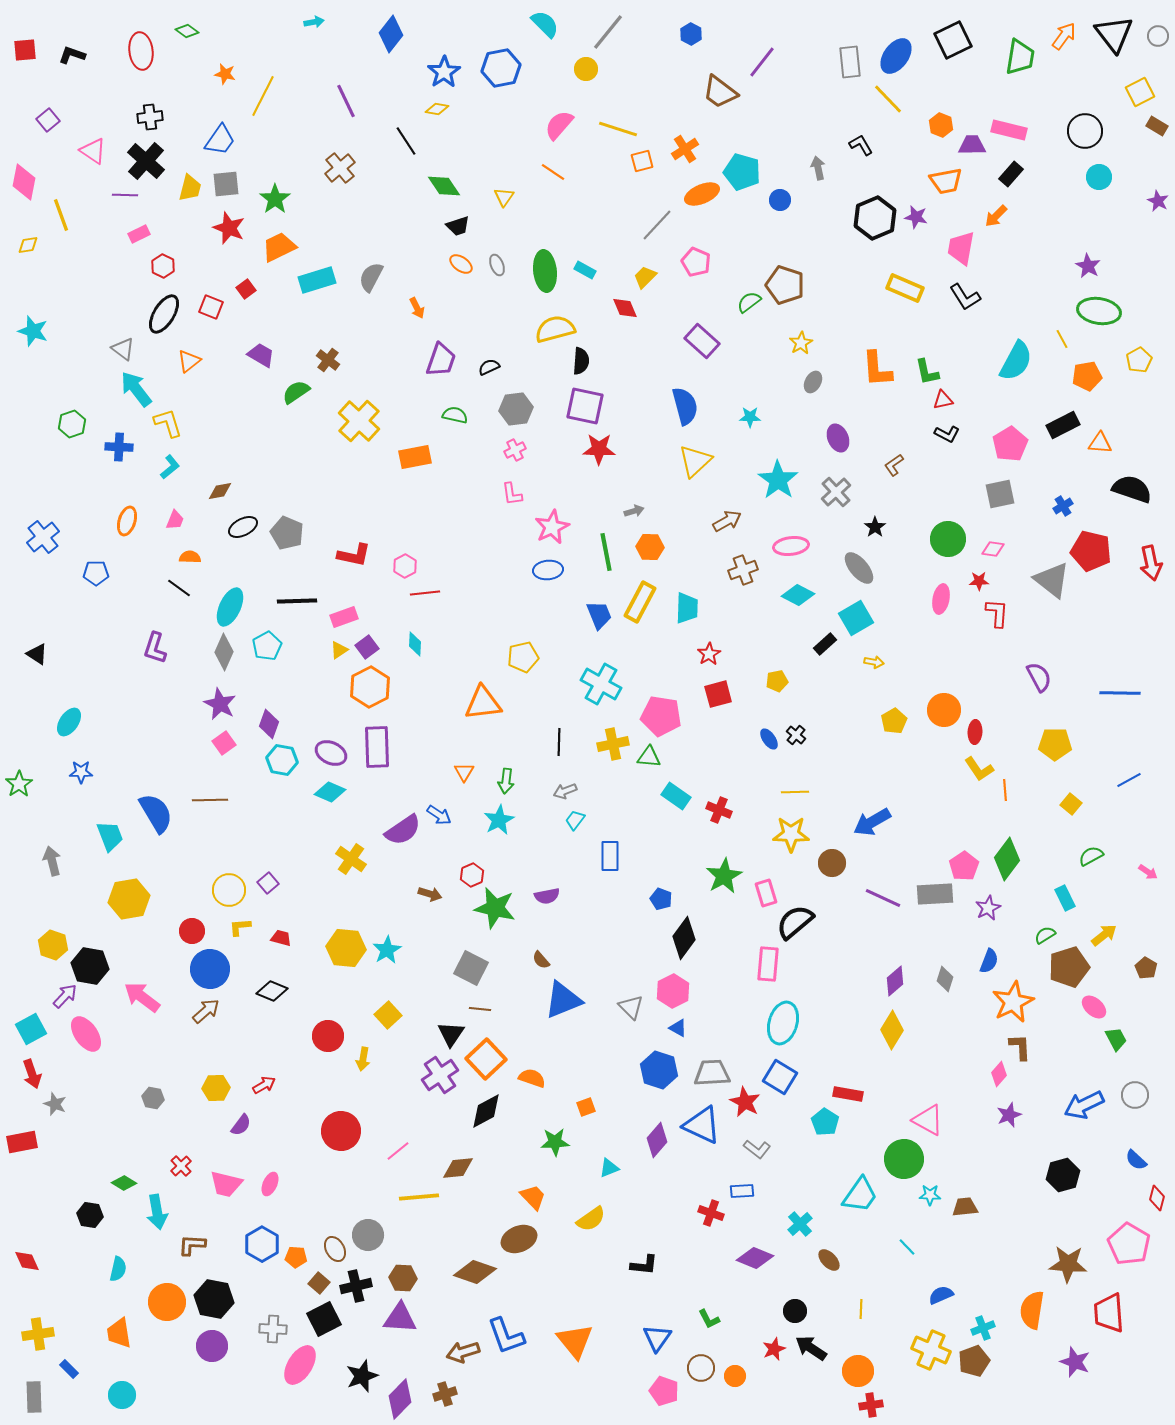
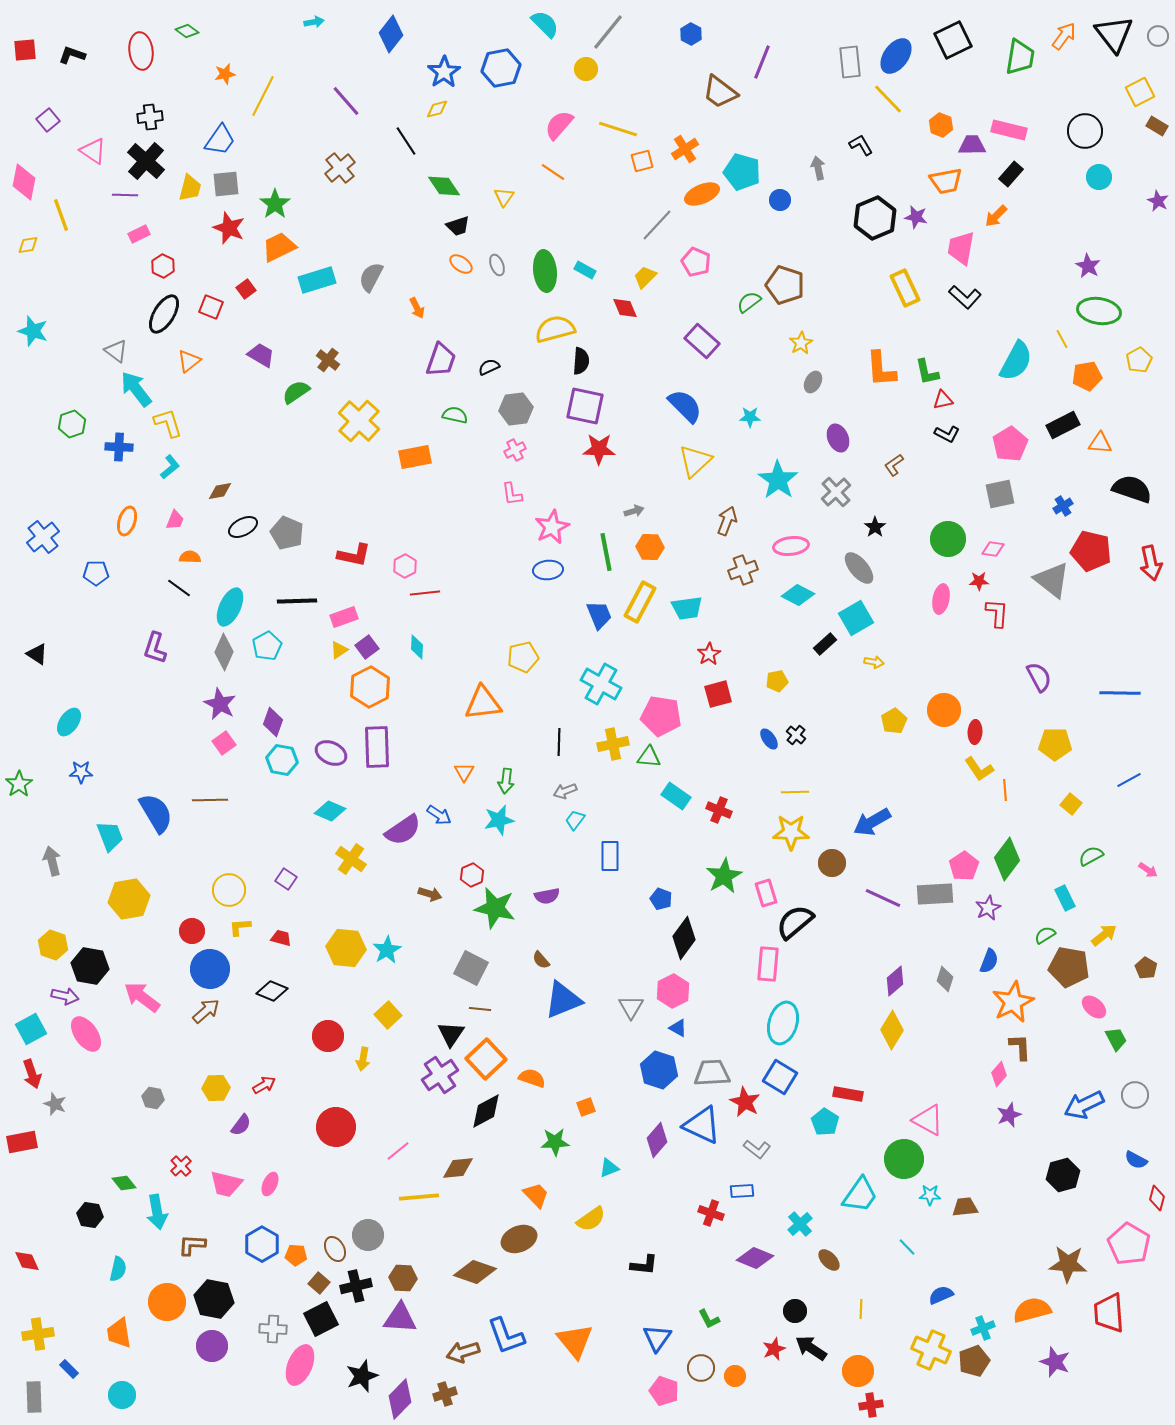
purple line at (762, 62): rotated 16 degrees counterclockwise
orange star at (225, 74): rotated 25 degrees counterclockwise
purple line at (346, 101): rotated 16 degrees counterclockwise
yellow diamond at (437, 109): rotated 25 degrees counterclockwise
green star at (275, 199): moved 5 px down
yellow rectangle at (905, 288): rotated 42 degrees clockwise
black L-shape at (965, 297): rotated 16 degrees counterclockwise
gray triangle at (123, 349): moved 7 px left, 2 px down
orange L-shape at (877, 369): moved 4 px right
blue semicircle at (685, 406): rotated 30 degrees counterclockwise
brown arrow at (727, 521): rotated 40 degrees counterclockwise
cyan trapezoid at (687, 608): rotated 80 degrees clockwise
cyan diamond at (415, 644): moved 2 px right, 3 px down
purple diamond at (269, 724): moved 4 px right, 2 px up
cyan diamond at (330, 792): moved 19 px down
cyan star at (499, 820): rotated 16 degrees clockwise
yellow star at (791, 834): moved 2 px up
pink arrow at (1148, 872): moved 2 px up
purple square at (268, 883): moved 18 px right, 4 px up; rotated 15 degrees counterclockwise
brown pentagon at (1069, 967): rotated 27 degrees clockwise
purple arrow at (65, 996): rotated 60 degrees clockwise
gray triangle at (631, 1007): rotated 16 degrees clockwise
red circle at (341, 1131): moved 5 px left, 4 px up
blue semicircle at (1136, 1160): rotated 15 degrees counterclockwise
green diamond at (124, 1183): rotated 20 degrees clockwise
orange trapezoid at (533, 1197): moved 3 px right, 2 px up
orange pentagon at (296, 1257): moved 2 px up
orange semicircle at (1032, 1310): rotated 66 degrees clockwise
black square at (324, 1319): moved 3 px left
purple star at (1075, 1362): moved 20 px left
pink ellipse at (300, 1365): rotated 9 degrees counterclockwise
